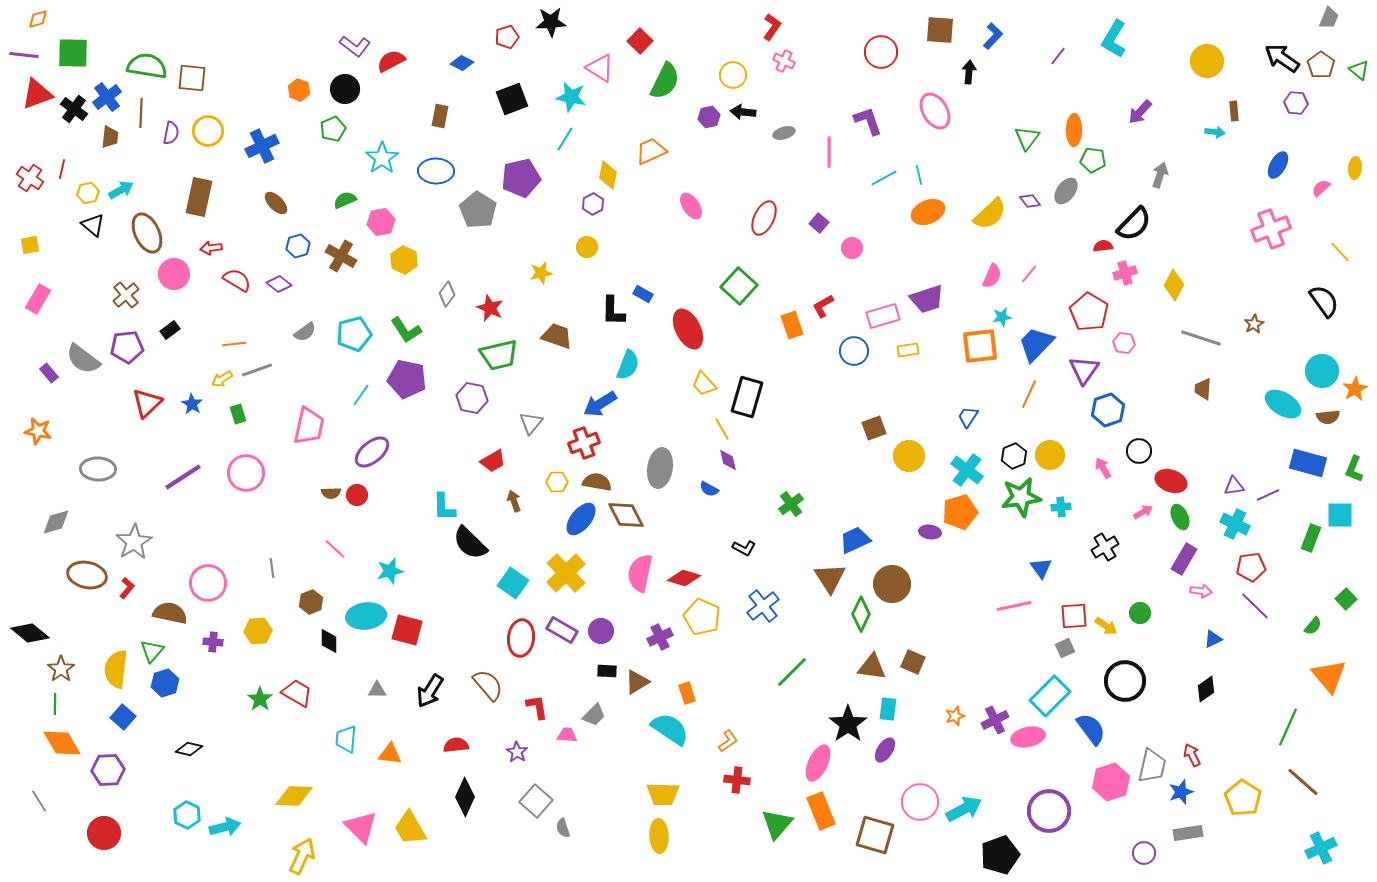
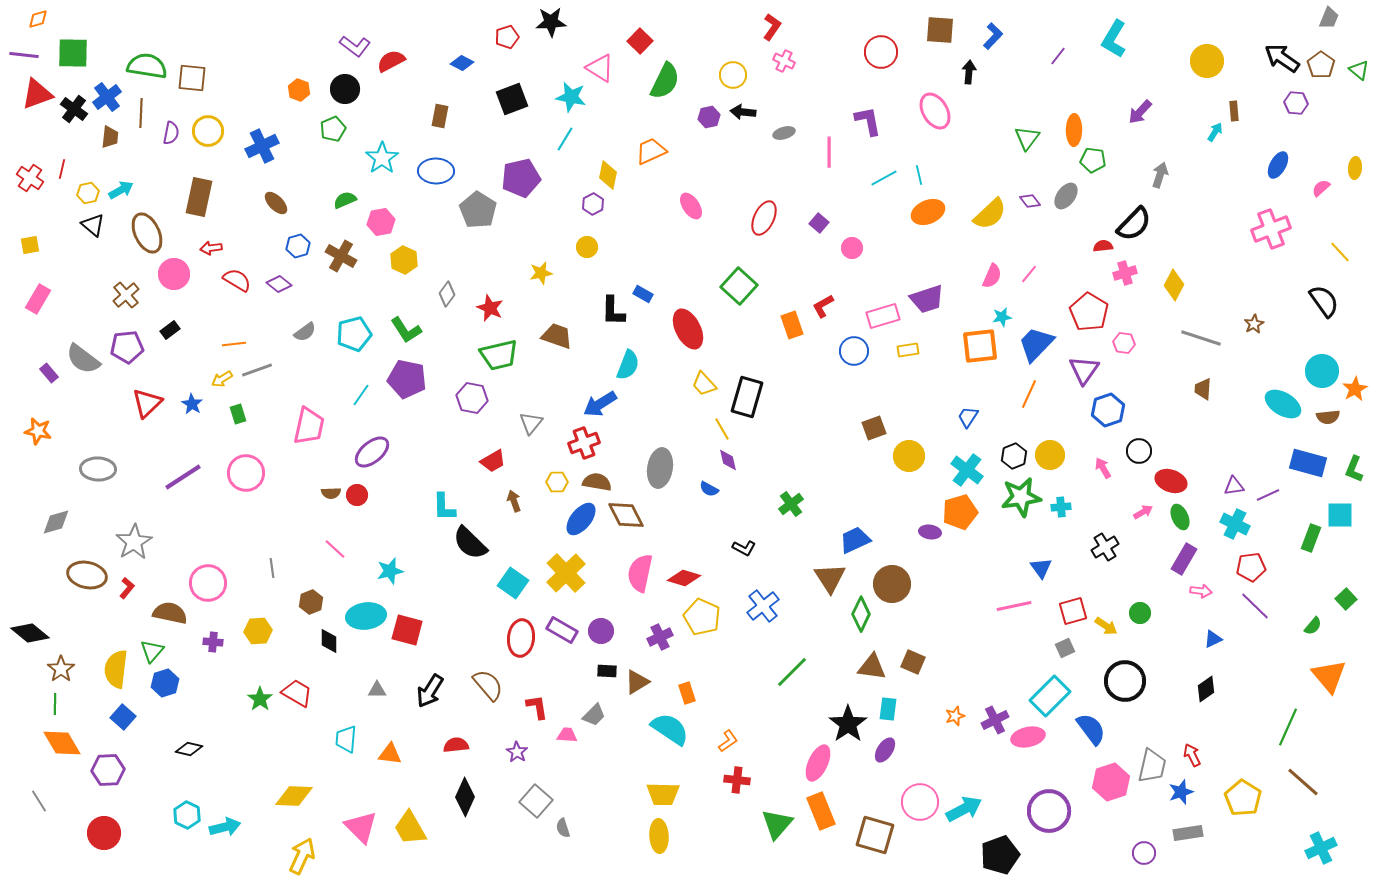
purple L-shape at (868, 121): rotated 8 degrees clockwise
cyan arrow at (1215, 132): rotated 66 degrees counterclockwise
gray ellipse at (1066, 191): moved 5 px down
red square at (1074, 616): moved 1 px left, 5 px up; rotated 12 degrees counterclockwise
